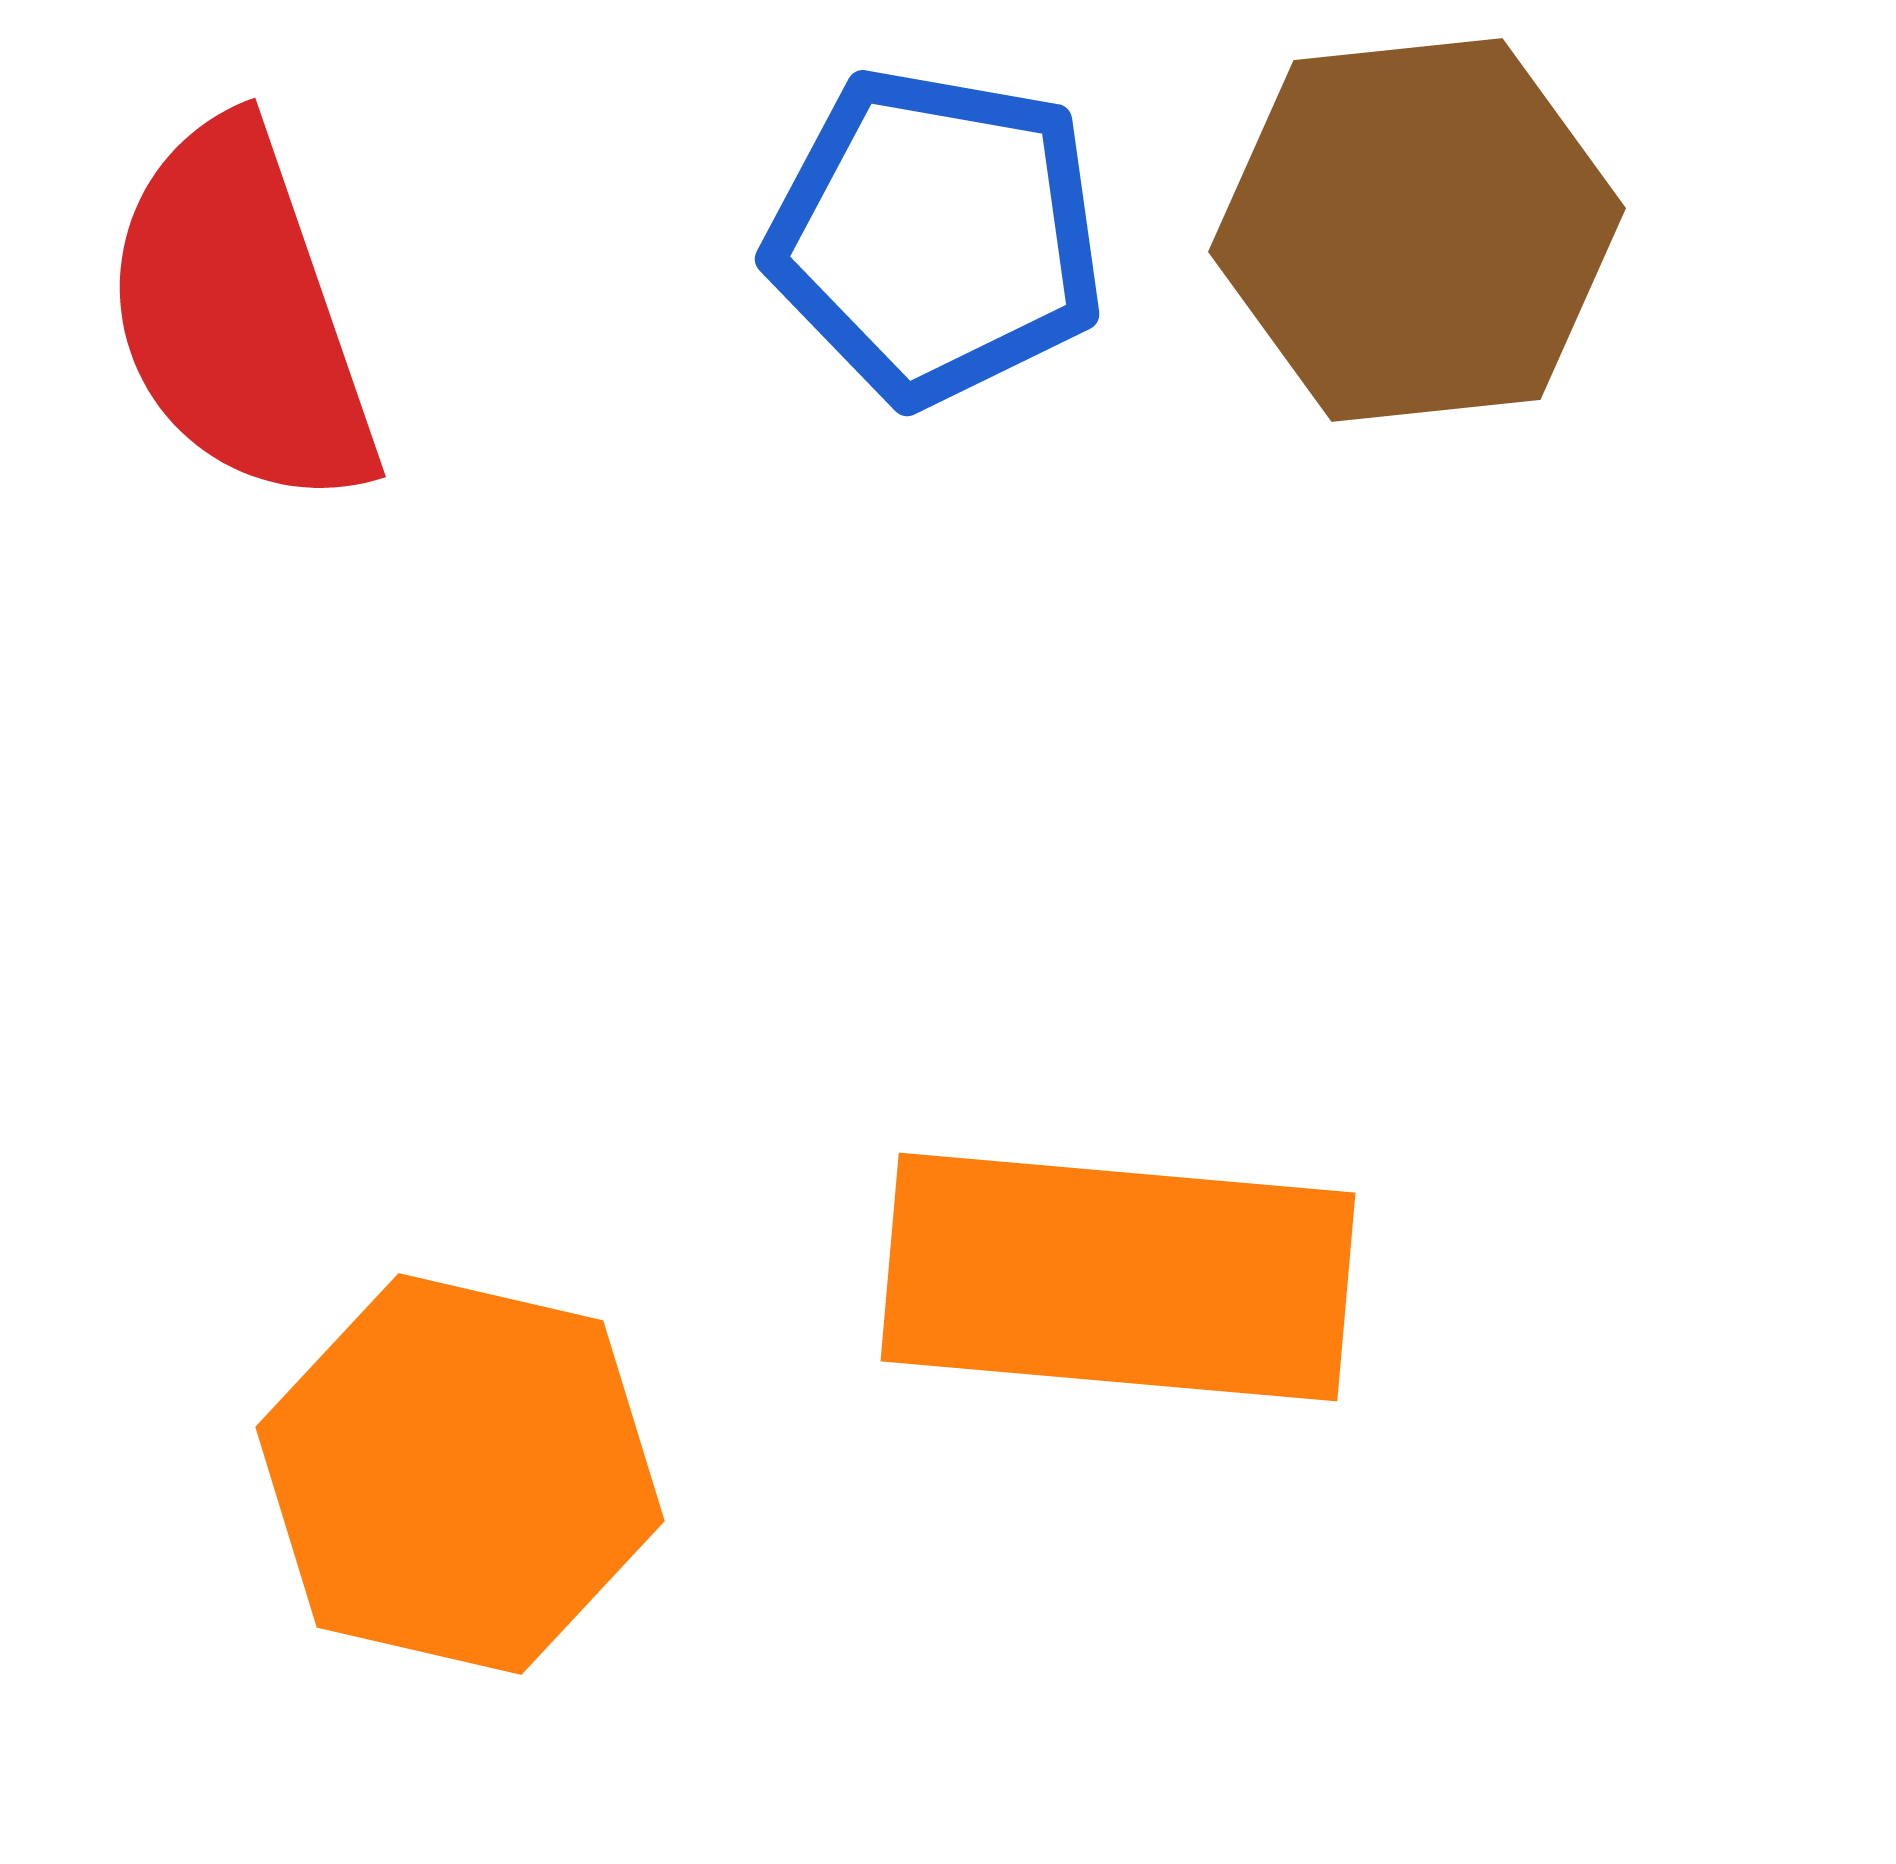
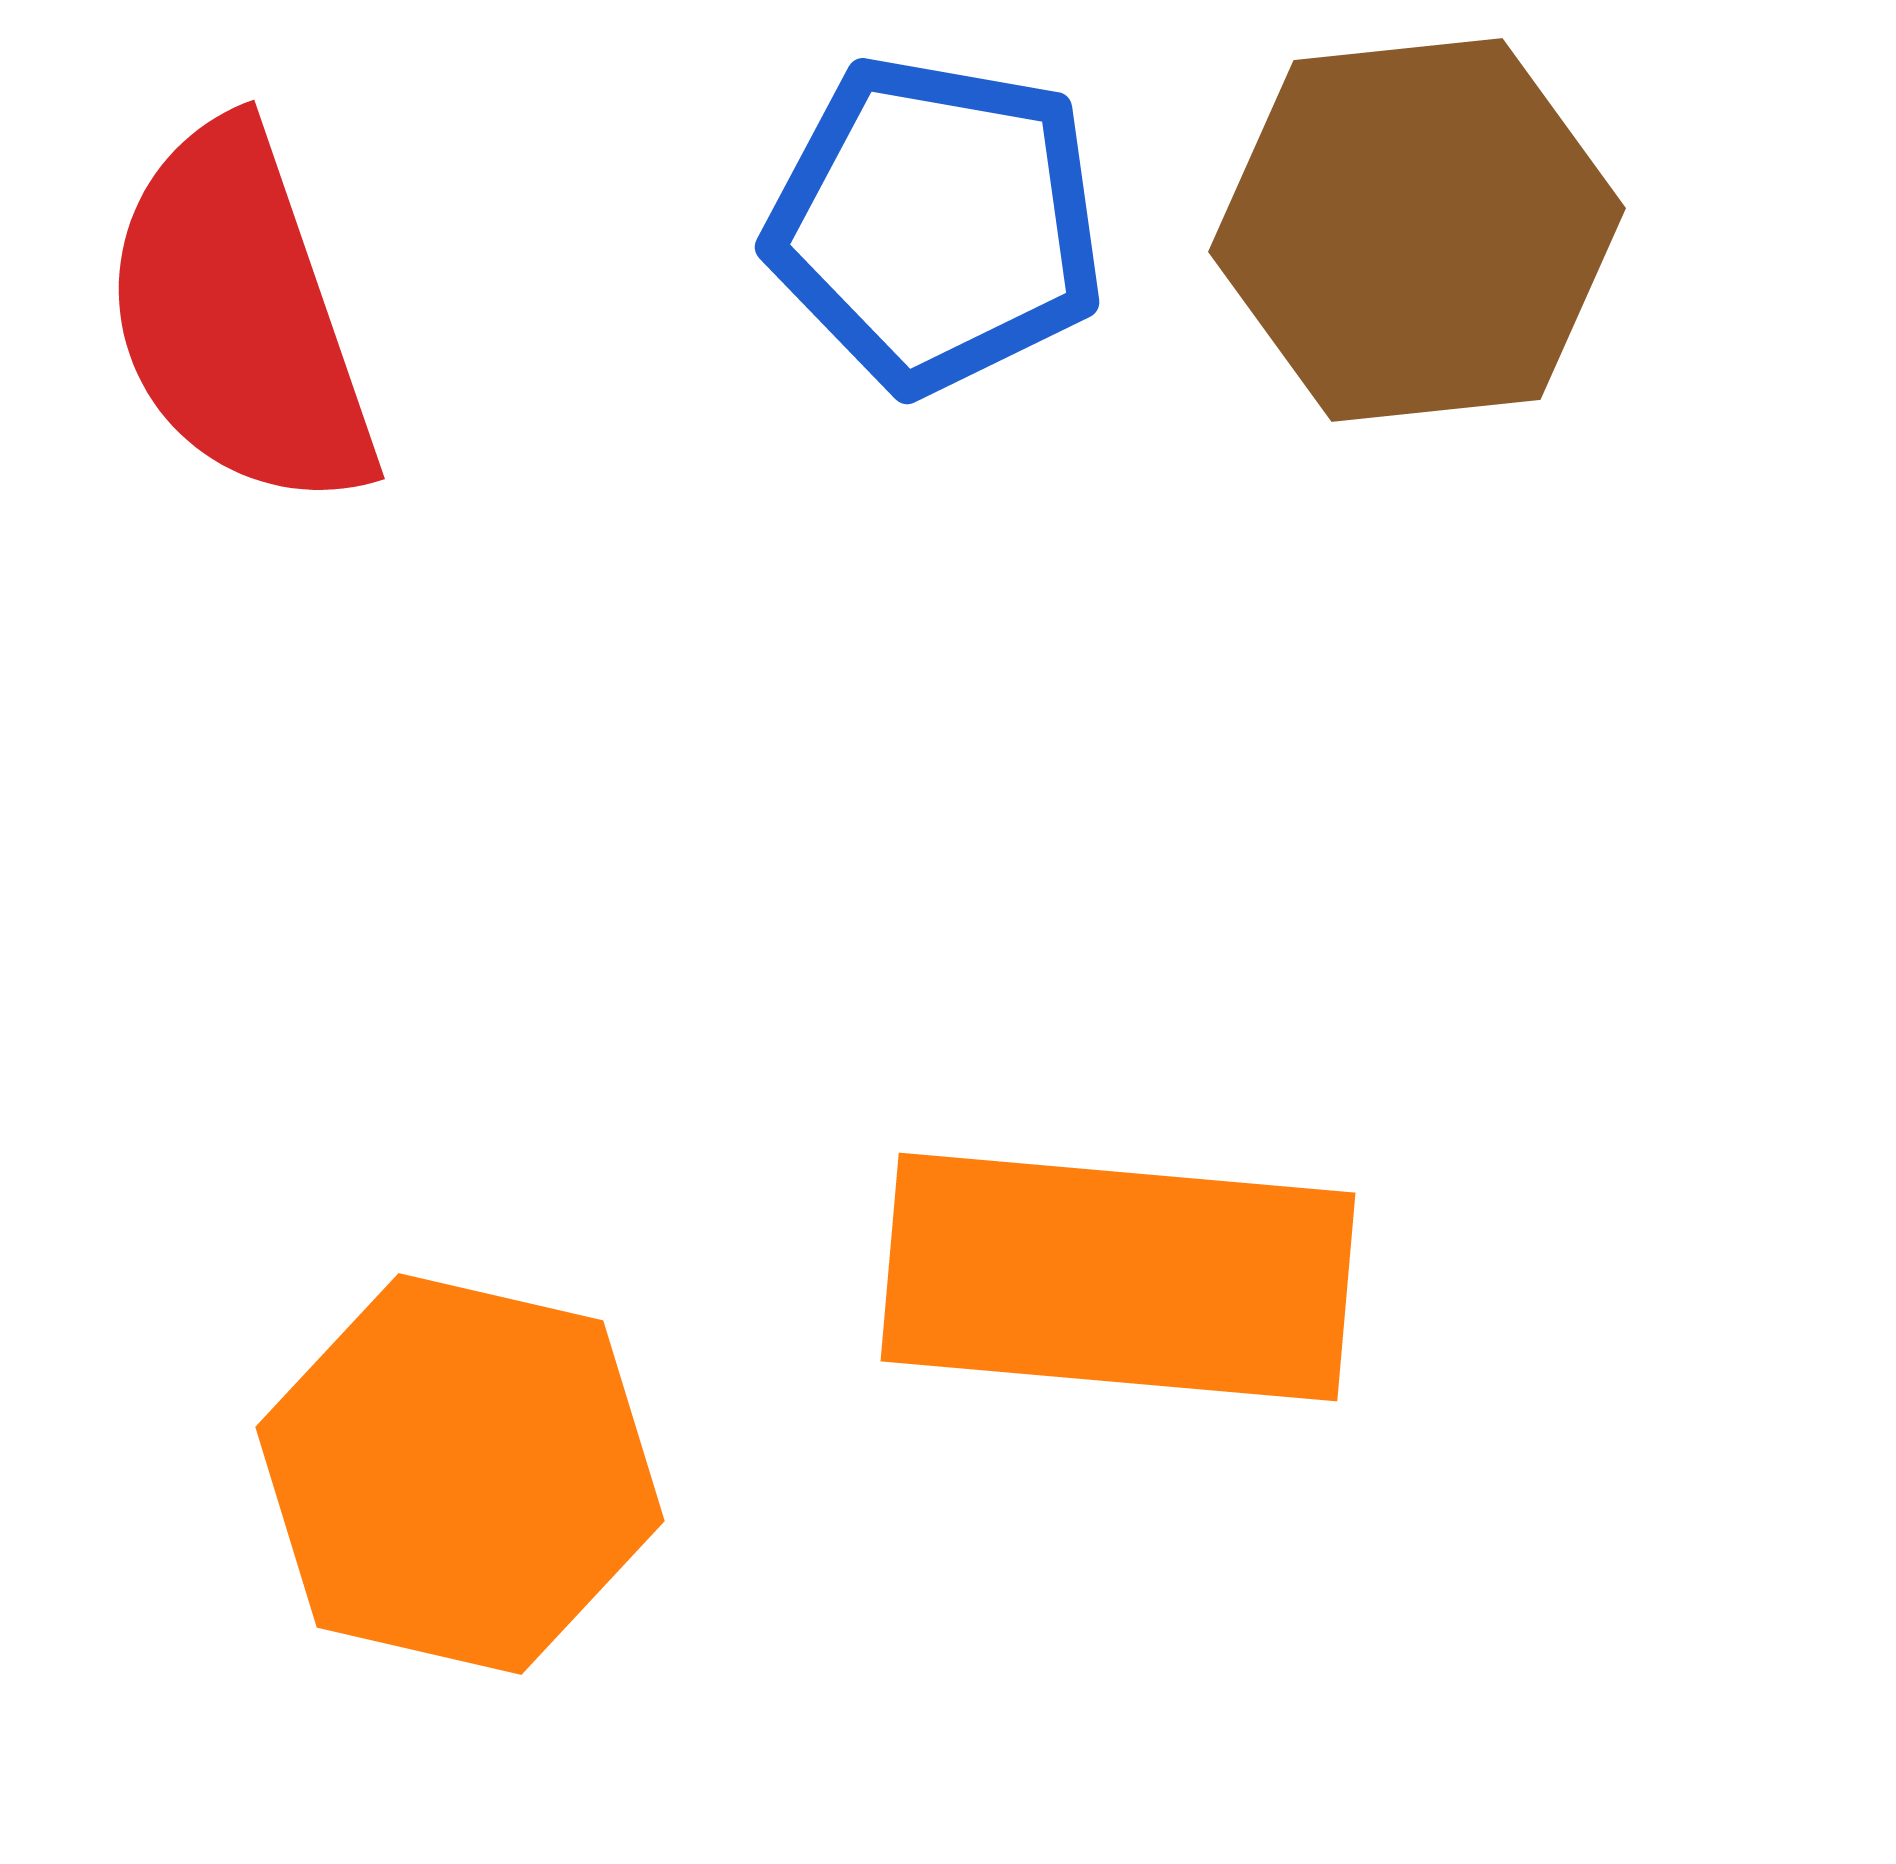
blue pentagon: moved 12 px up
red semicircle: moved 1 px left, 2 px down
